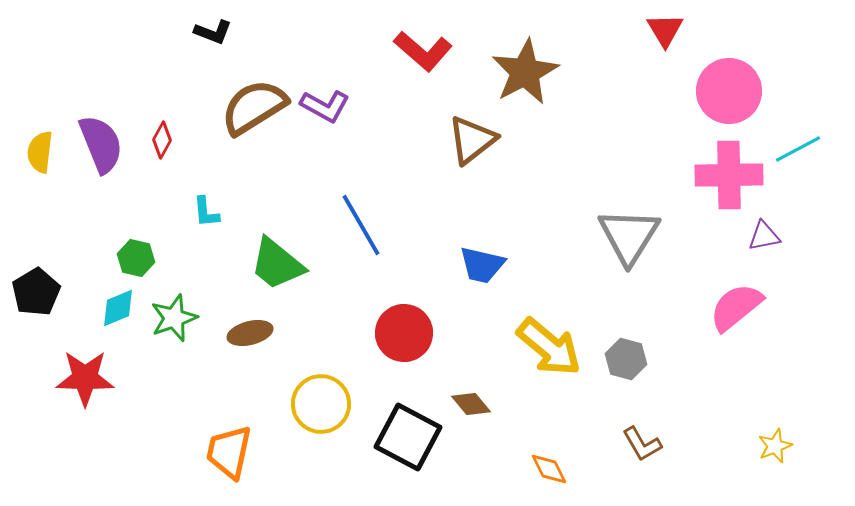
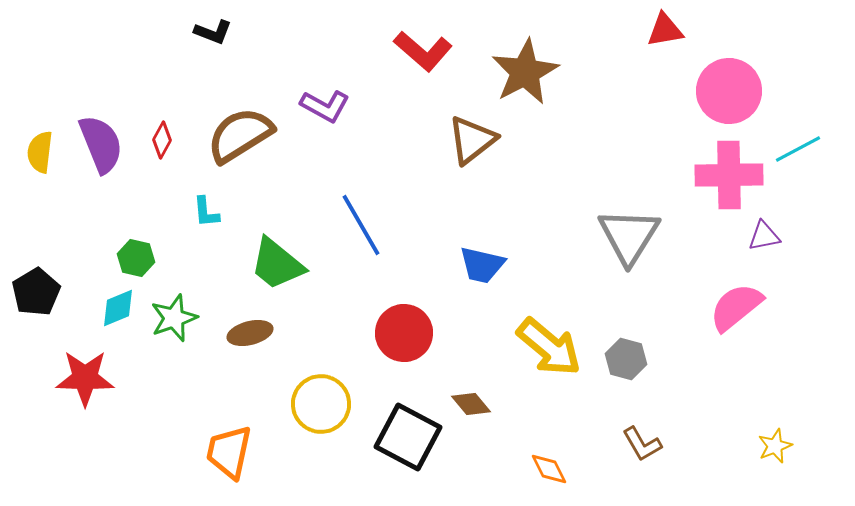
red triangle: rotated 51 degrees clockwise
brown semicircle: moved 14 px left, 28 px down
